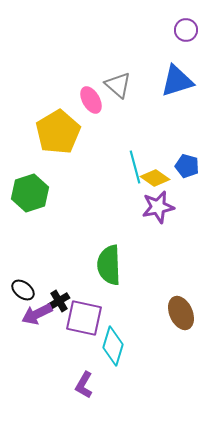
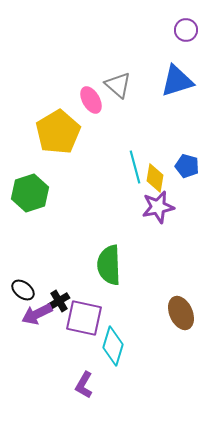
yellow diamond: rotated 64 degrees clockwise
